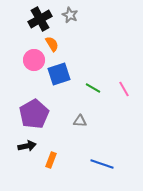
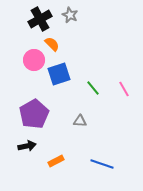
orange semicircle: rotated 14 degrees counterclockwise
green line: rotated 21 degrees clockwise
orange rectangle: moved 5 px right, 1 px down; rotated 42 degrees clockwise
